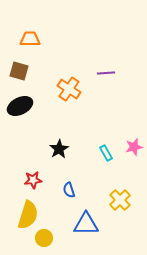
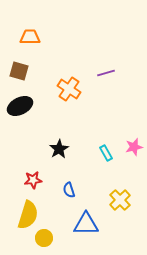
orange trapezoid: moved 2 px up
purple line: rotated 12 degrees counterclockwise
